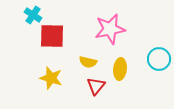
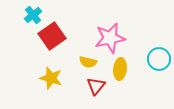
cyan cross: rotated 18 degrees clockwise
pink star: moved 9 px down
red square: rotated 36 degrees counterclockwise
